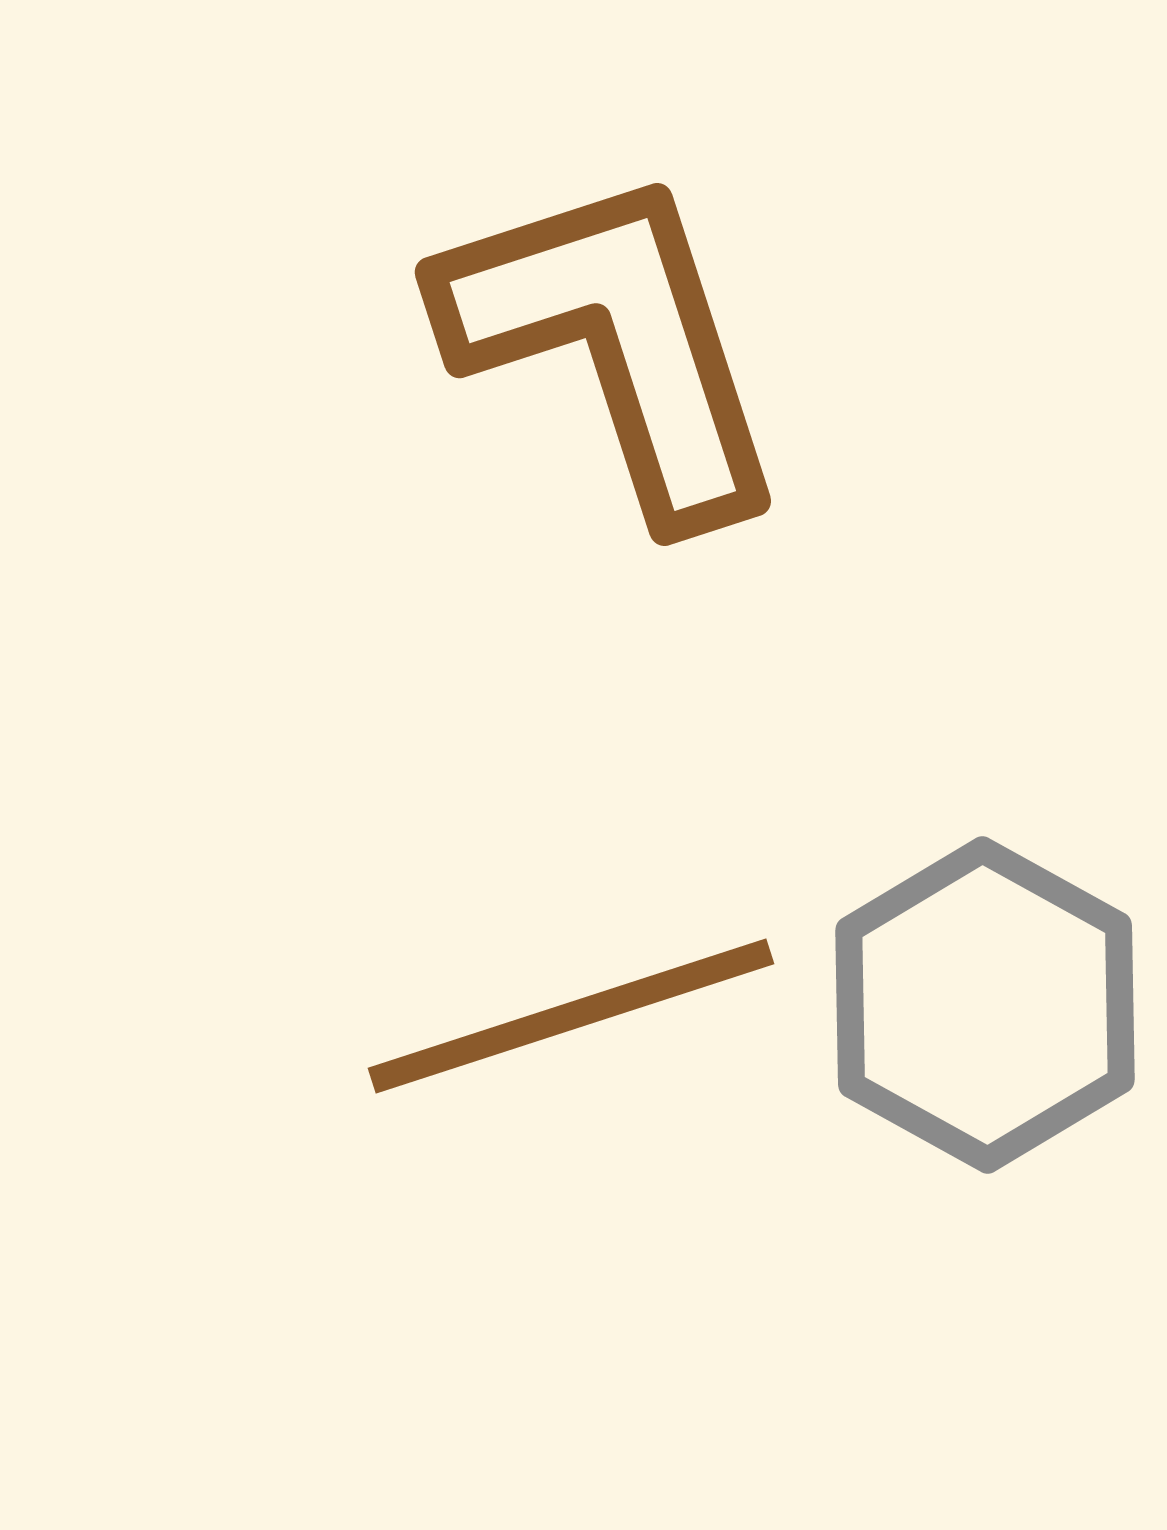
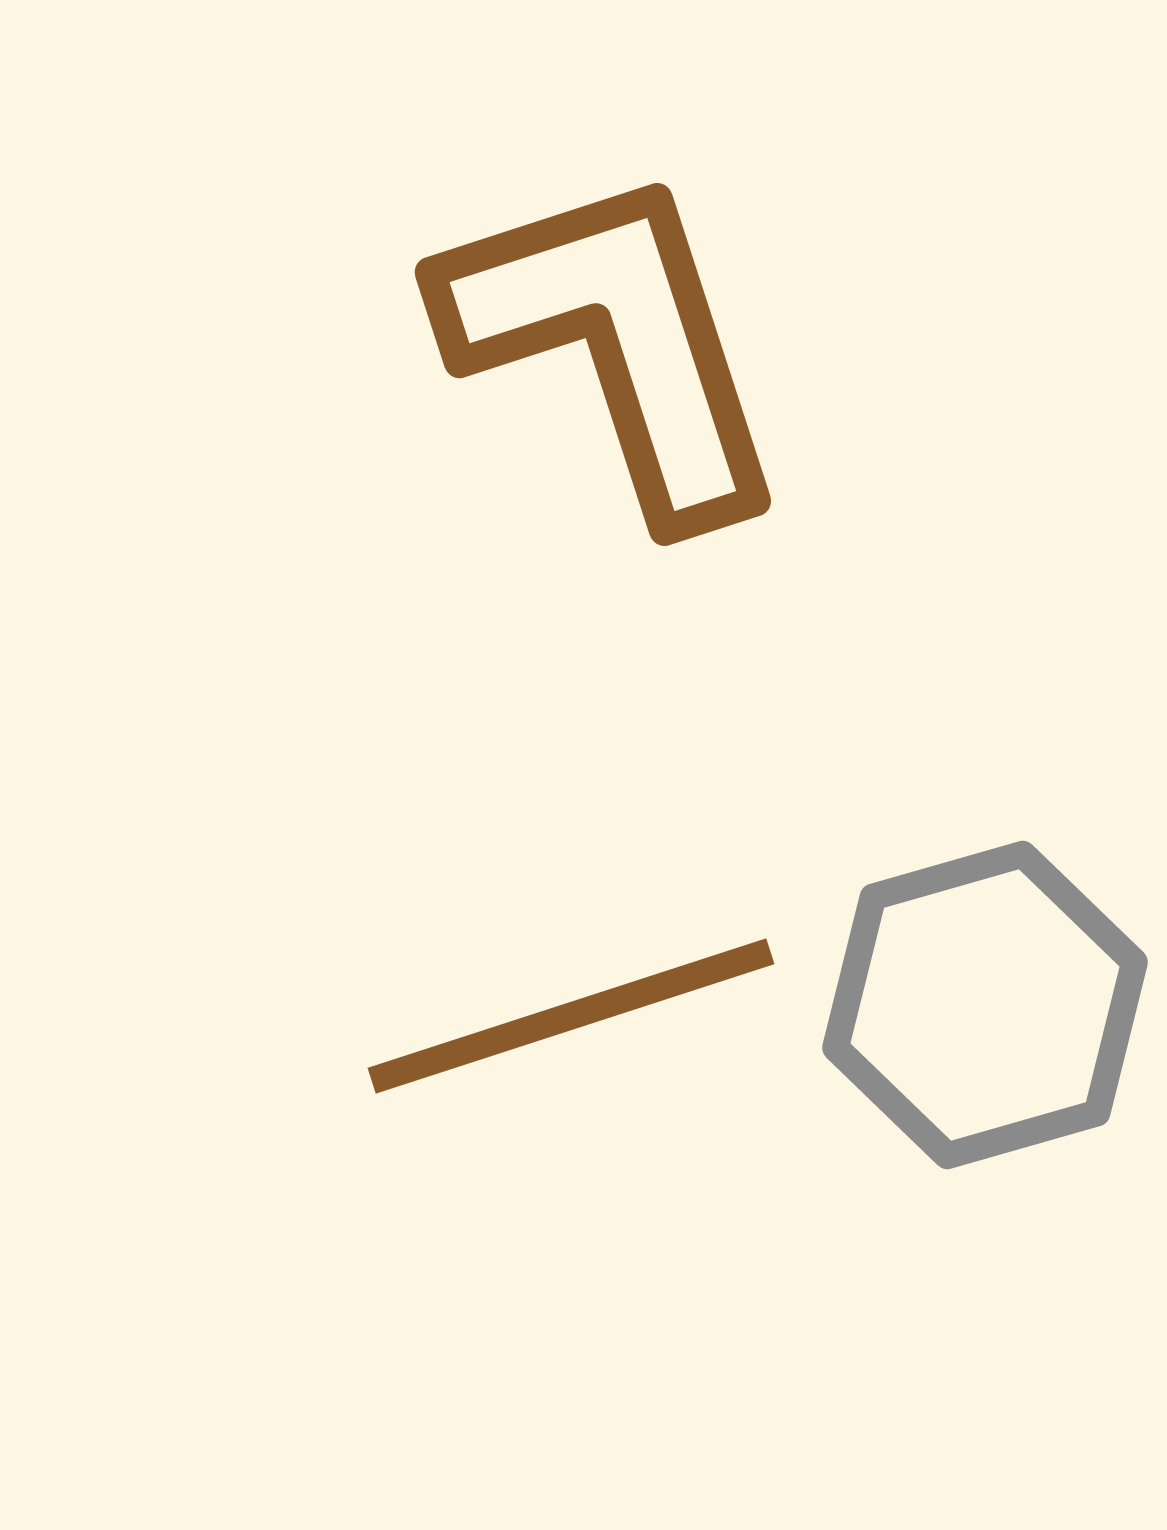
gray hexagon: rotated 15 degrees clockwise
